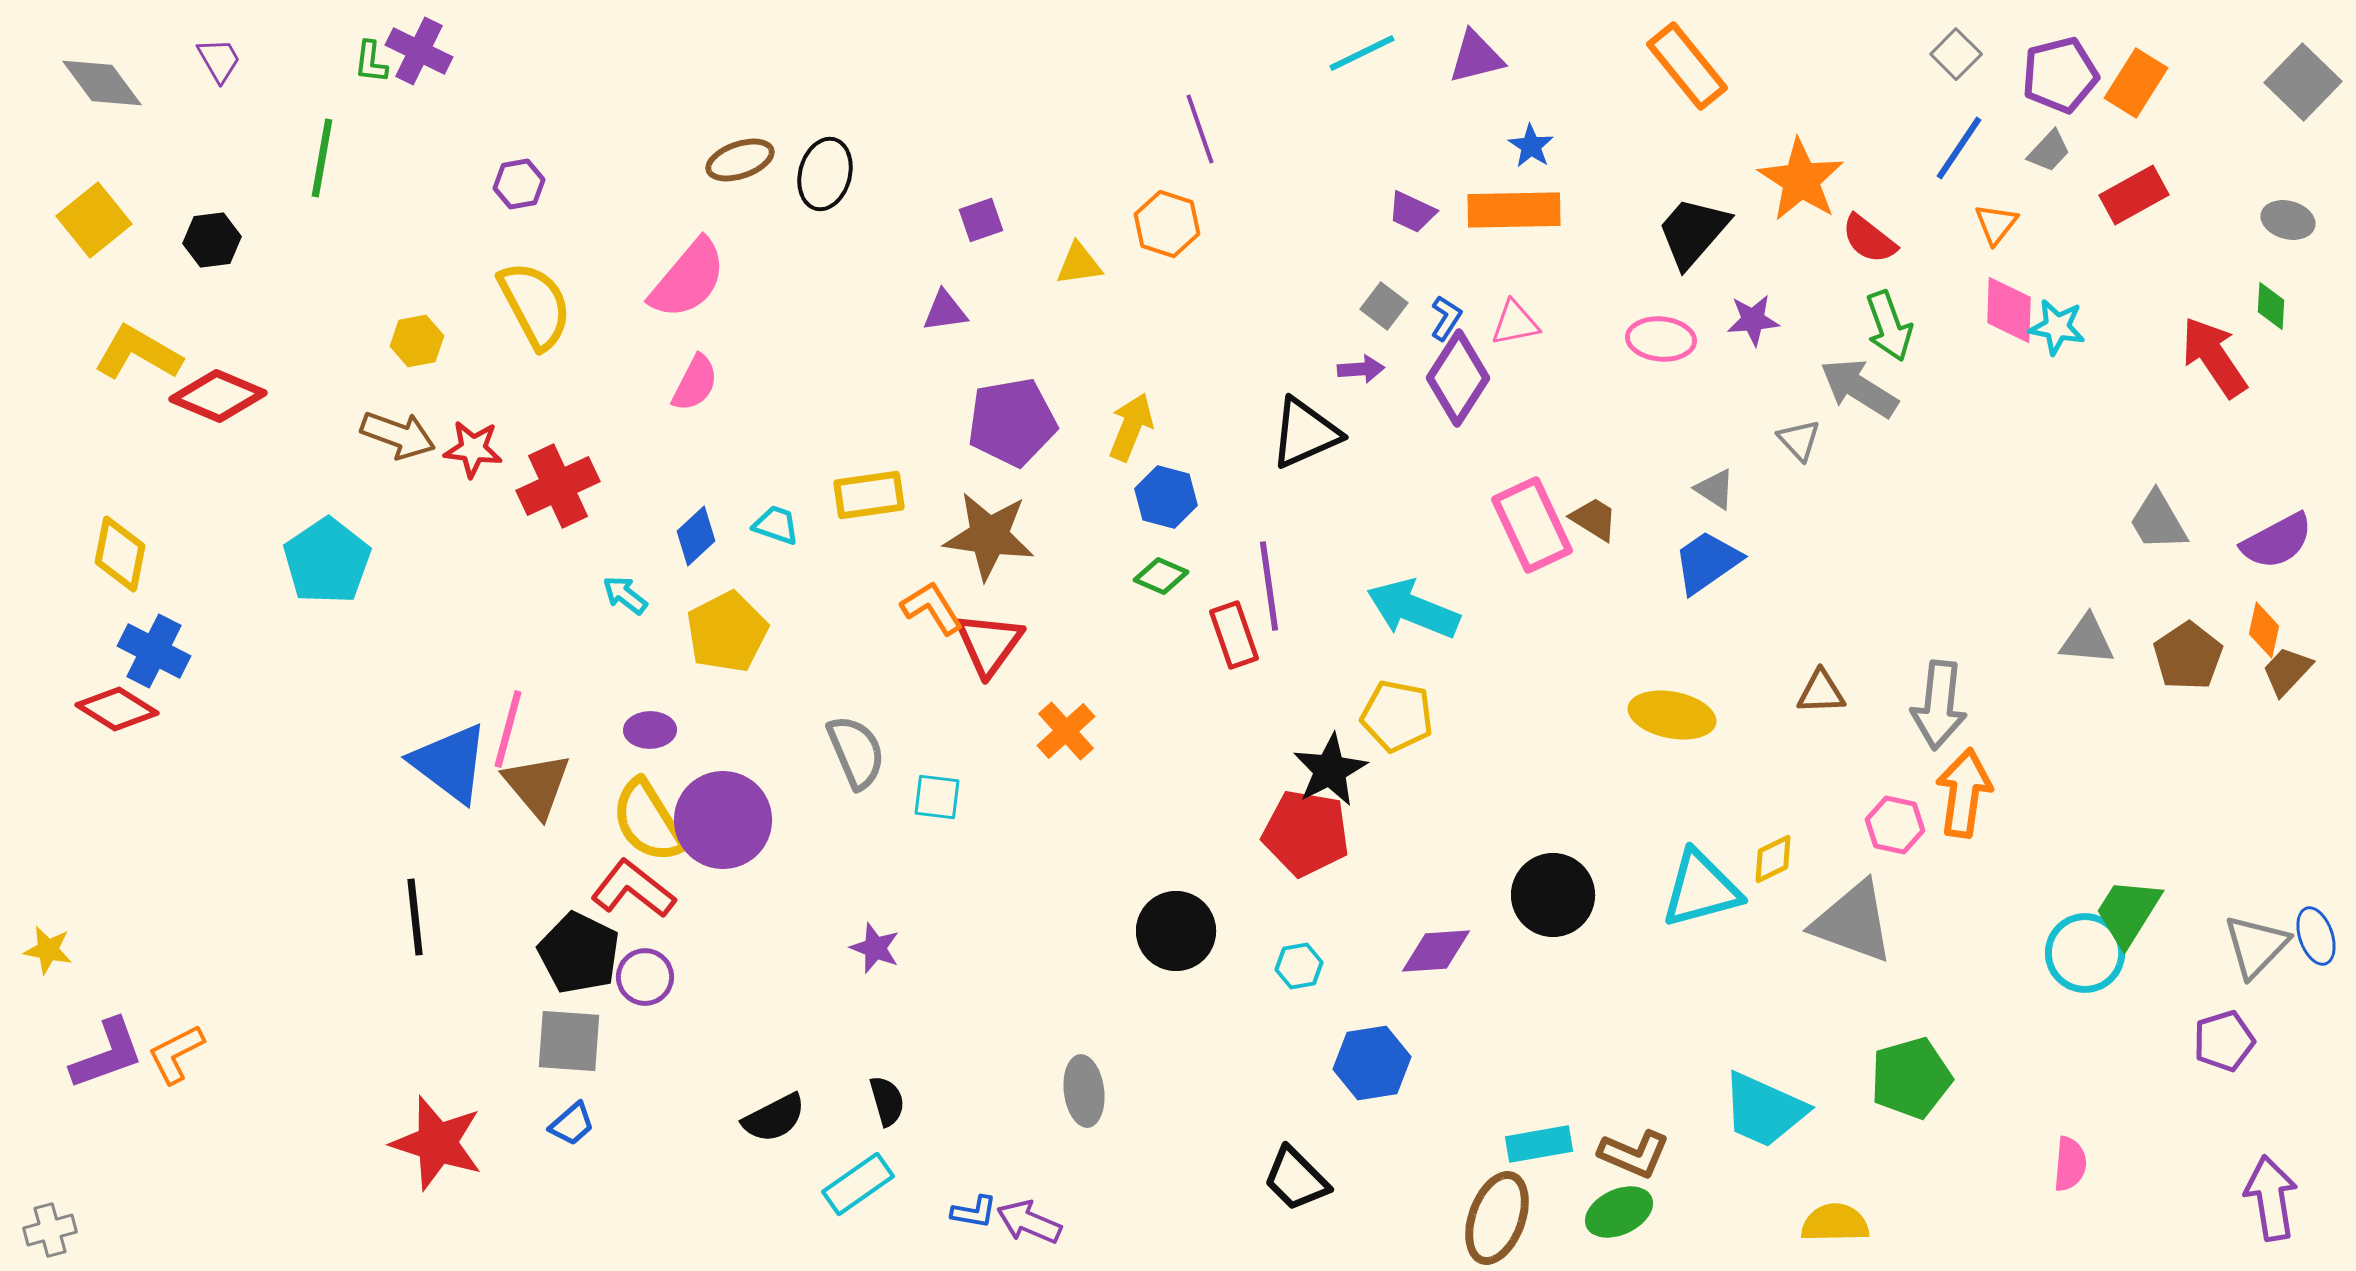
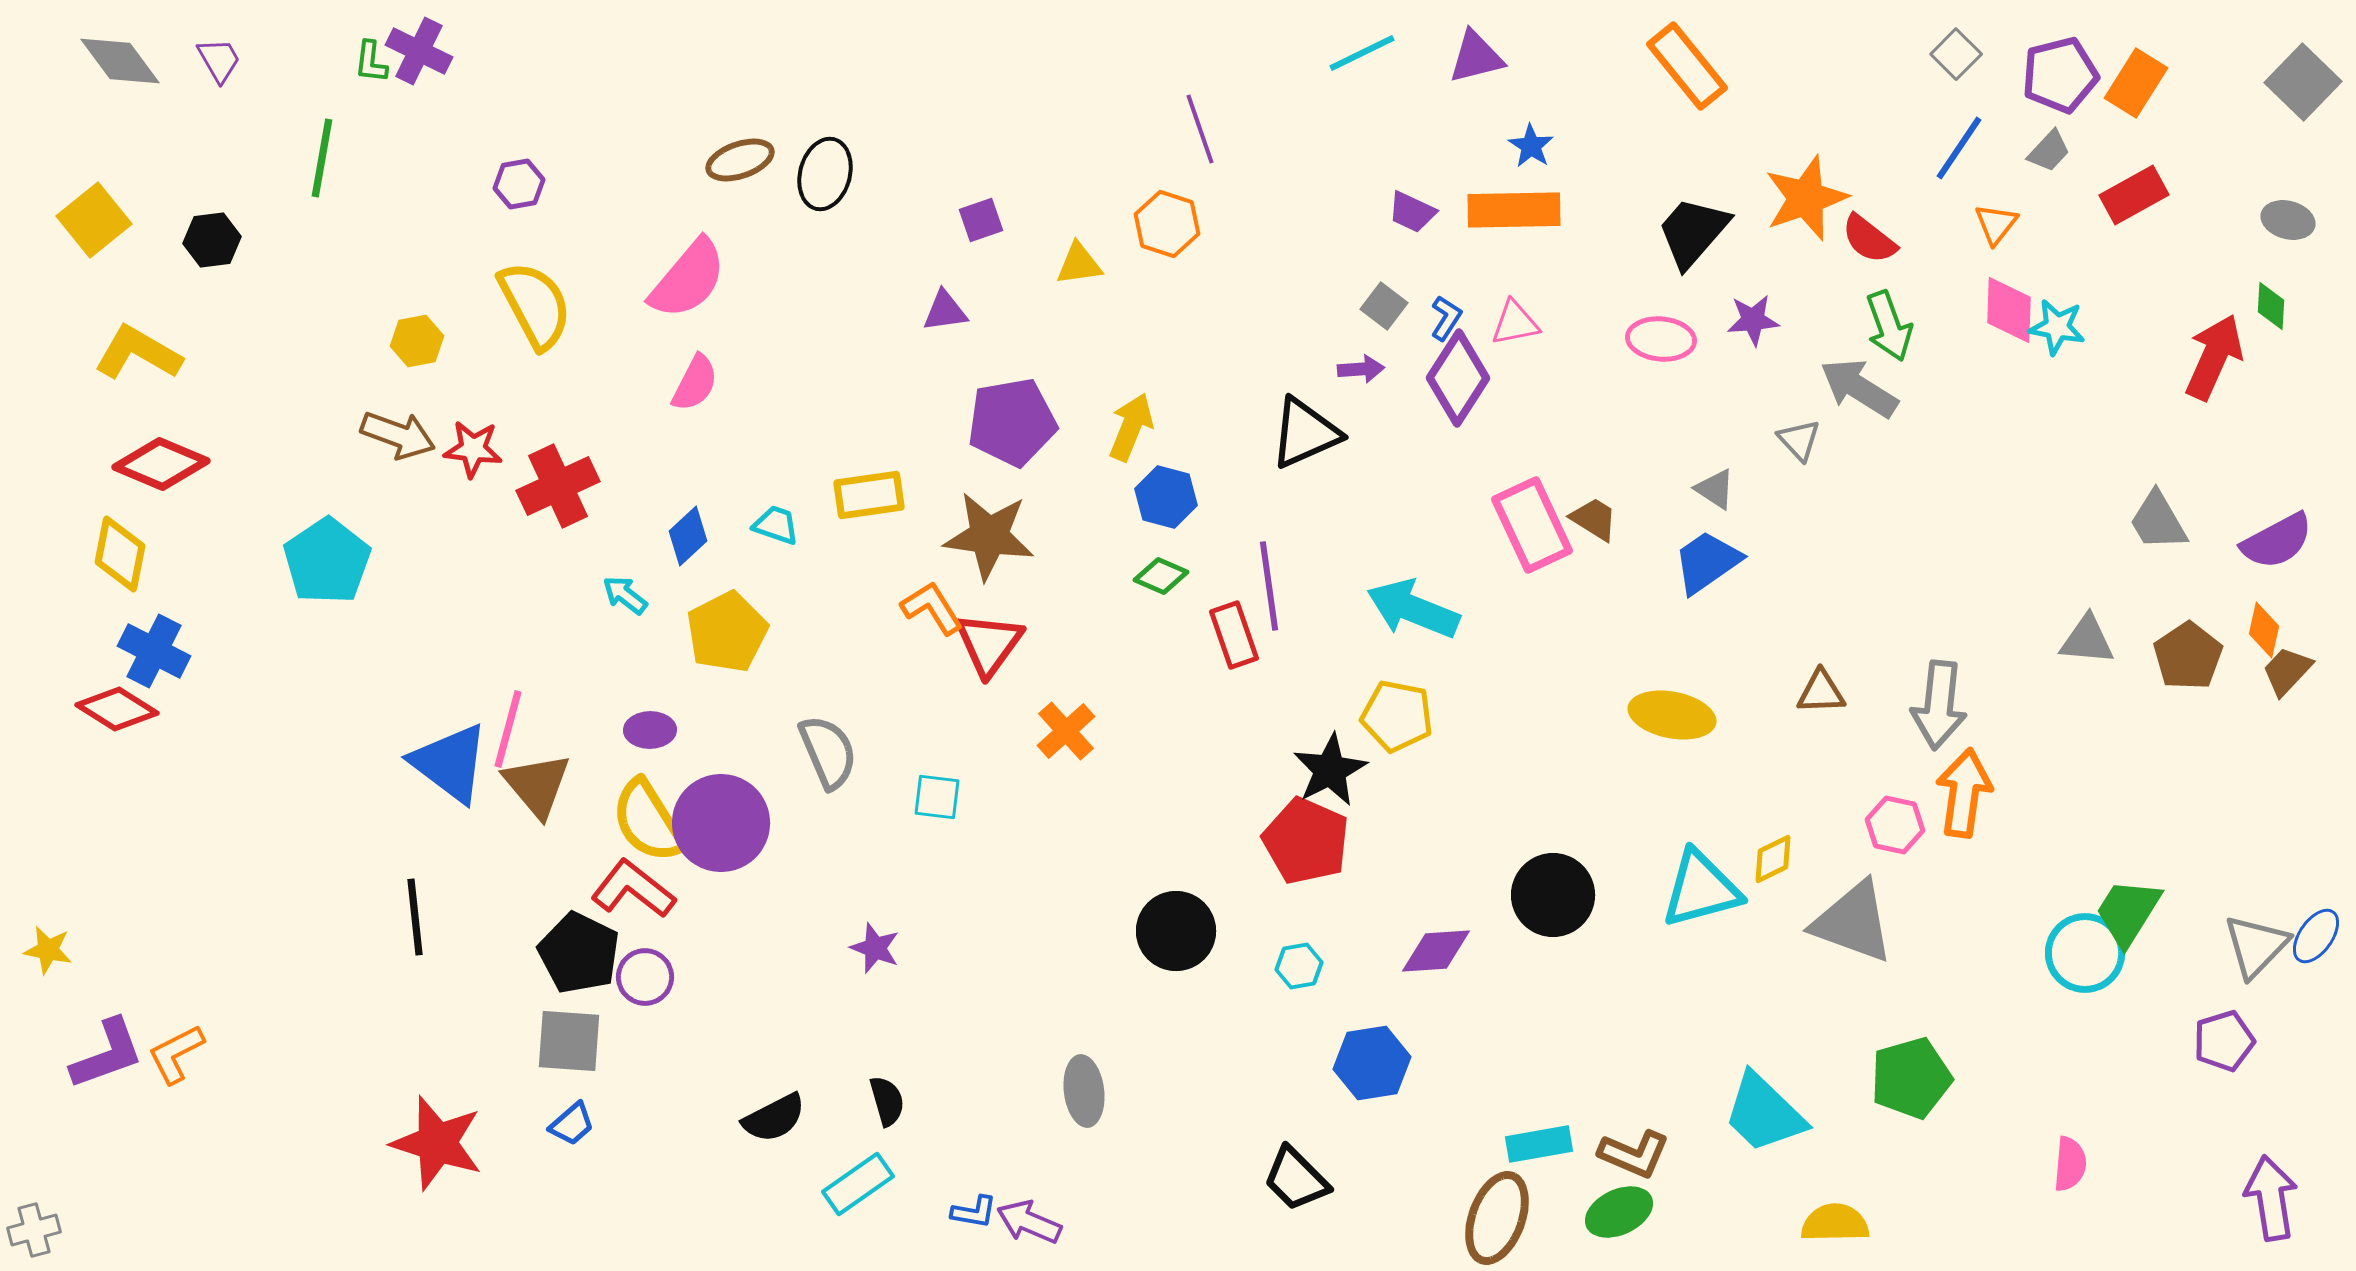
gray diamond at (102, 83): moved 18 px right, 22 px up
orange star at (1801, 180): moved 5 px right, 18 px down; rotated 20 degrees clockwise
red arrow at (2214, 357): rotated 58 degrees clockwise
red diamond at (218, 396): moved 57 px left, 68 px down
blue diamond at (696, 536): moved 8 px left
gray semicircle at (856, 752): moved 28 px left
purple circle at (723, 820): moved 2 px left, 3 px down
red pentagon at (1306, 833): moved 8 px down; rotated 14 degrees clockwise
blue ellipse at (2316, 936): rotated 54 degrees clockwise
cyan trapezoid at (1764, 1110): moved 3 px down; rotated 20 degrees clockwise
gray cross at (50, 1230): moved 16 px left
